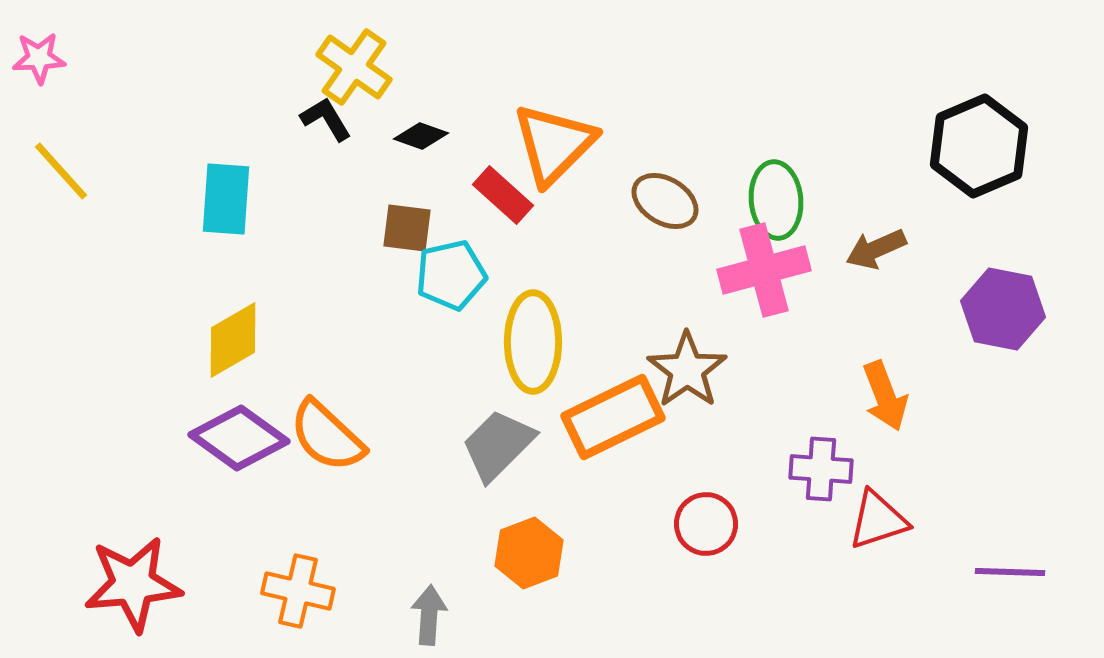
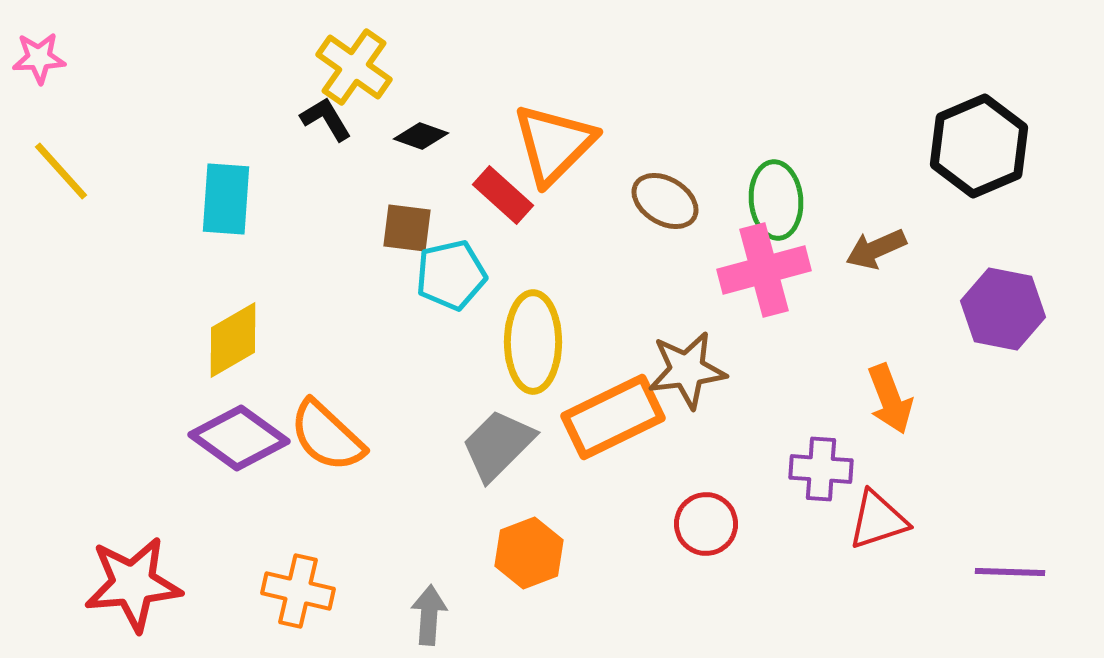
brown star: rotated 28 degrees clockwise
orange arrow: moved 5 px right, 3 px down
